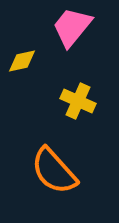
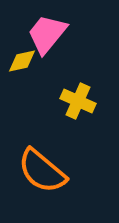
pink trapezoid: moved 25 px left, 7 px down
orange semicircle: moved 12 px left; rotated 8 degrees counterclockwise
